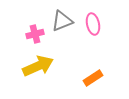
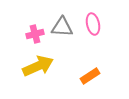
gray triangle: moved 6 px down; rotated 25 degrees clockwise
orange rectangle: moved 3 px left, 2 px up
